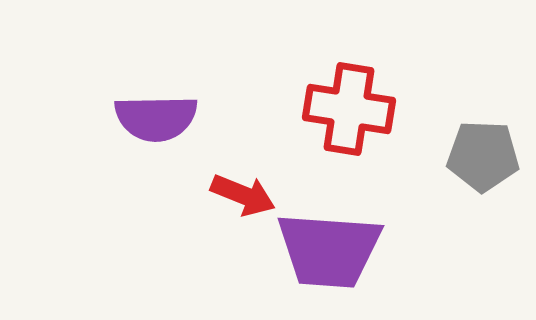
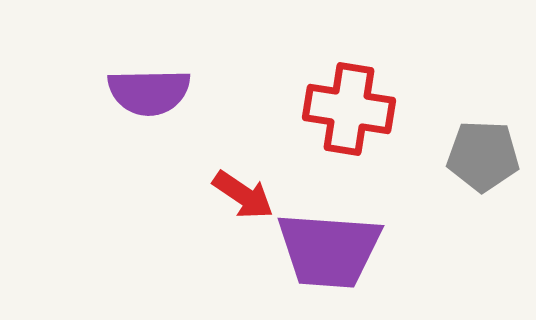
purple semicircle: moved 7 px left, 26 px up
red arrow: rotated 12 degrees clockwise
